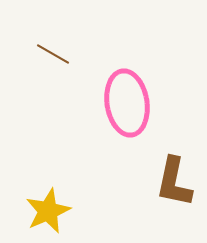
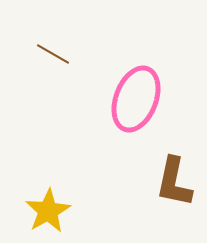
pink ellipse: moved 9 px right, 4 px up; rotated 30 degrees clockwise
yellow star: rotated 6 degrees counterclockwise
